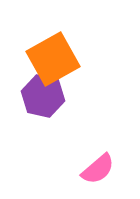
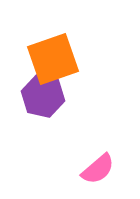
orange square: rotated 10 degrees clockwise
